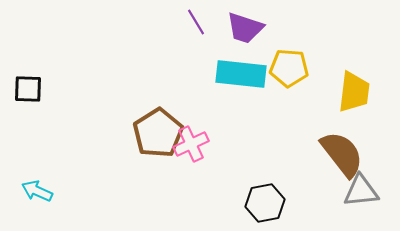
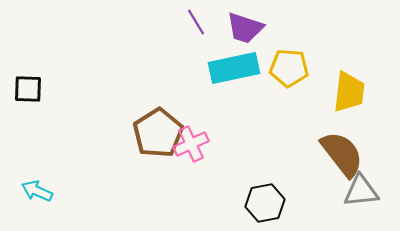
cyan rectangle: moved 7 px left, 6 px up; rotated 18 degrees counterclockwise
yellow trapezoid: moved 5 px left
